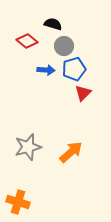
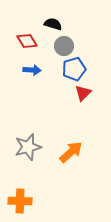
red diamond: rotated 20 degrees clockwise
blue arrow: moved 14 px left
orange cross: moved 2 px right, 1 px up; rotated 15 degrees counterclockwise
